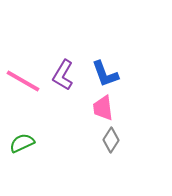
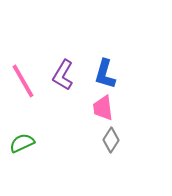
blue L-shape: rotated 36 degrees clockwise
pink line: rotated 30 degrees clockwise
